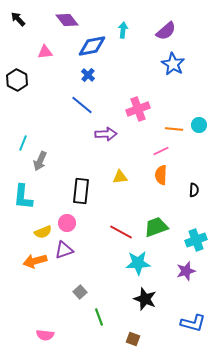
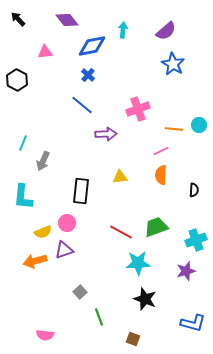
gray arrow: moved 3 px right
